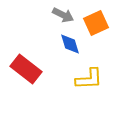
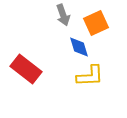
gray arrow: rotated 45 degrees clockwise
blue diamond: moved 9 px right, 3 px down
yellow L-shape: moved 1 px right, 3 px up
